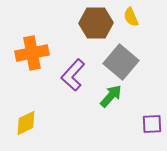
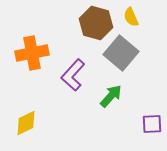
brown hexagon: rotated 16 degrees clockwise
gray square: moved 9 px up
